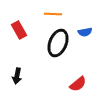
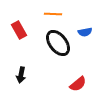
black ellipse: rotated 60 degrees counterclockwise
black arrow: moved 4 px right, 1 px up
